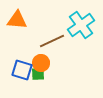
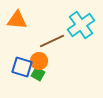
orange circle: moved 2 px left, 2 px up
blue square: moved 3 px up
green square: rotated 32 degrees clockwise
